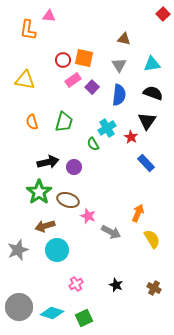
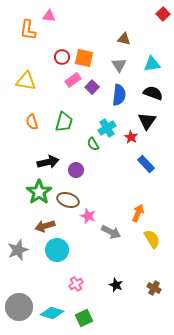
red circle: moved 1 px left, 3 px up
yellow triangle: moved 1 px right, 1 px down
blue rectangle: moved 1 px down
purple circle: moved 2 px right, 3 px down
